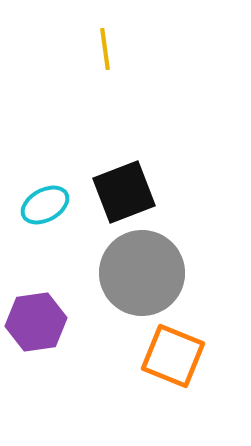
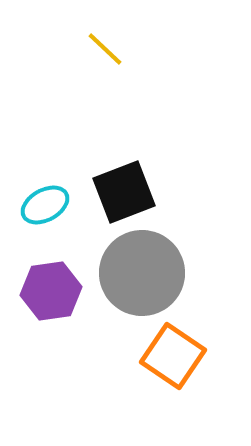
yellow line: rotated 39 degrees counterclockwise
purple hexagon: moved 15 px right, 31 px up
orange square: rotated 12 degrees clockwise
